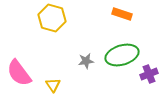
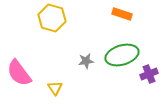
yellow triangle: moved 2 px right, 3 px down
